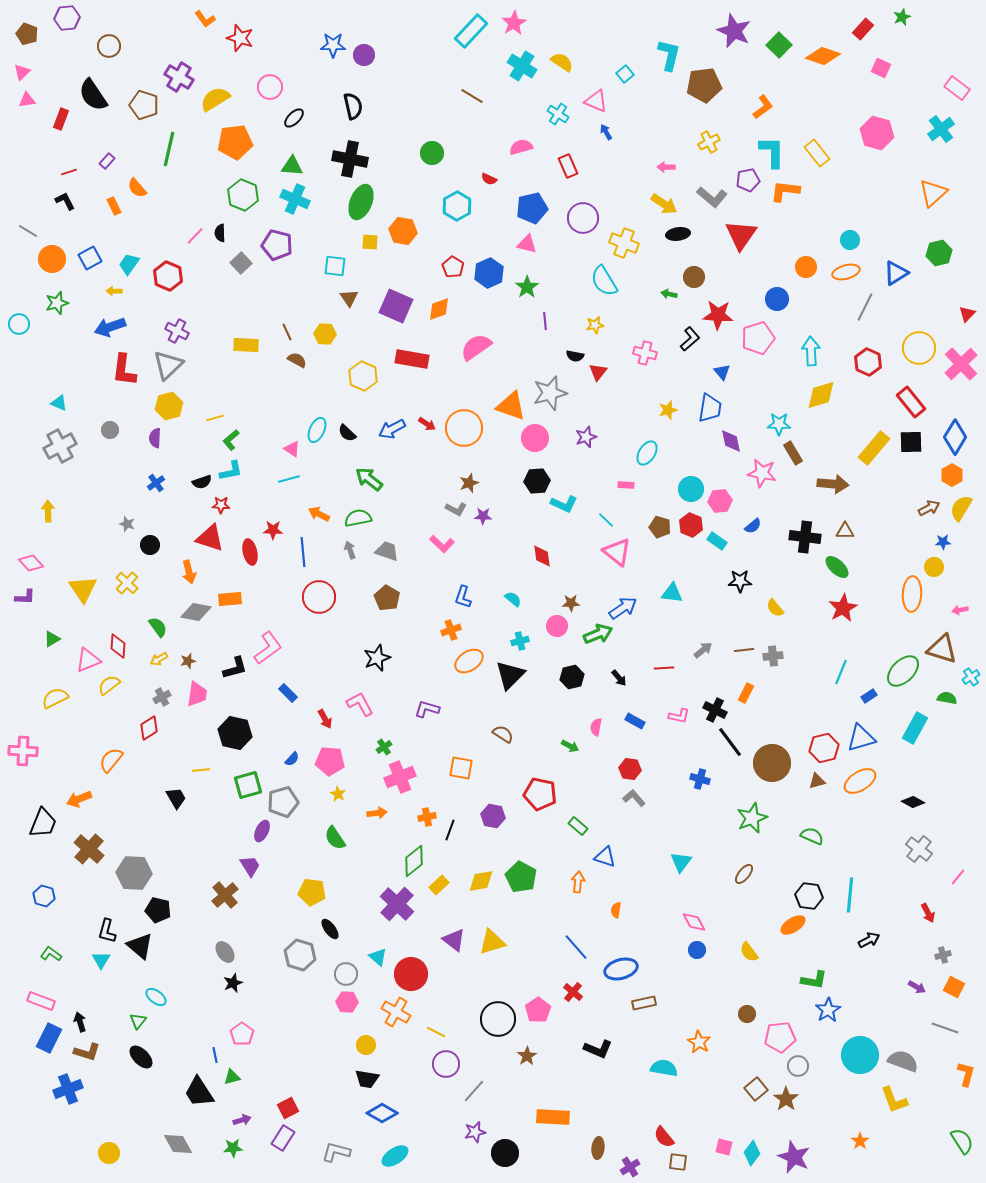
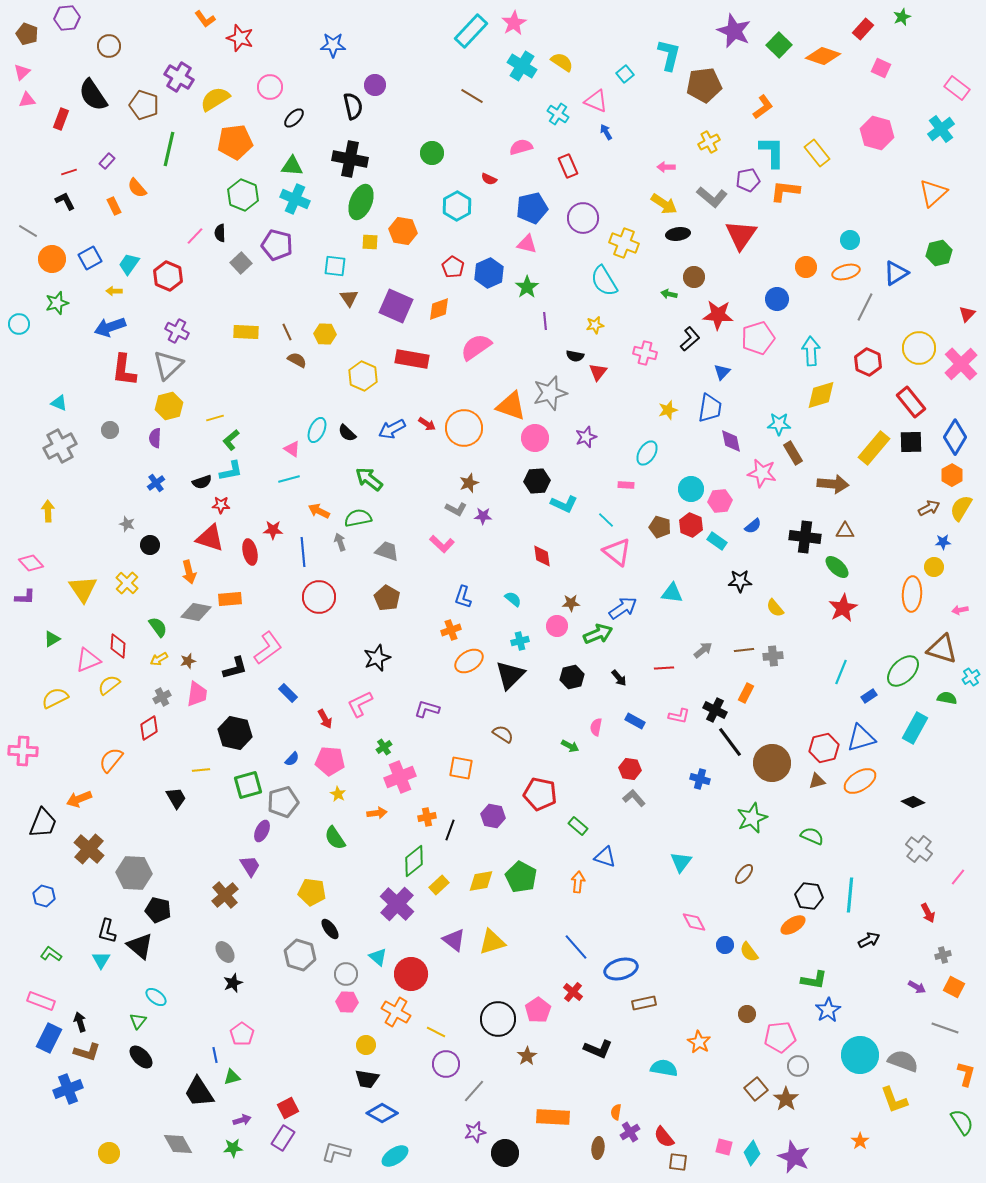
purple circle at (364, 55): moved 11 px right, 30 px down
yellow rectangle at (246, 345): moved 13 px up
blue triangle at (722, 372): rotated 24 degrees clockwise
orange arrow at (319, 514): moved 3 px up
gray arrow at (350, 550): moved 10 px left, 8 px up
pink L-shape at (360, 704): rotated 88 degrees counterclockwise
orange semicircle at (616, 910): moved 202 px down
blue circle at (697, 950): moved 28 px right, 5 px up
green semicircle at (962, 1141): moved 19 px up
purple cross at (630, 1167): moved 35 px up
